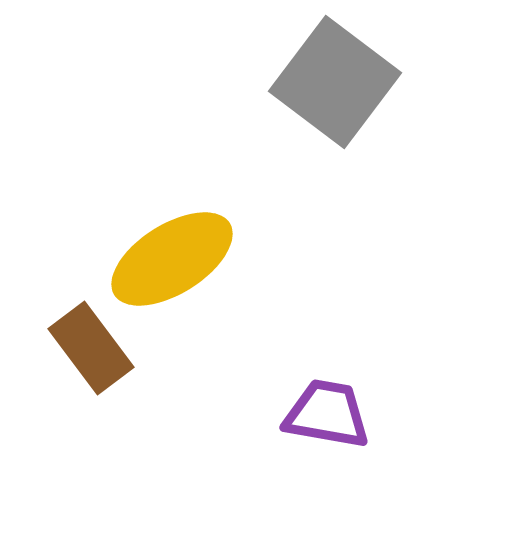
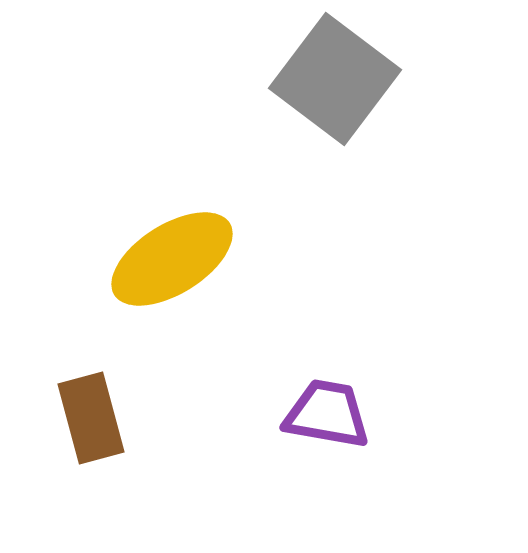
gray square: moved 3 px up
brown rectangle: moved 70 px down; rotated 22 degrees clockwise
